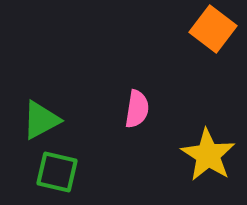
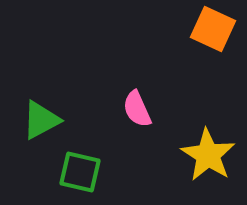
orange square: rotated 12 degrees counterclockwise
pink semicircle: rotated 147 degrees clockwise
green square: moved 23 px right
